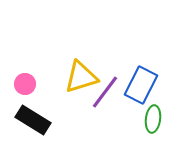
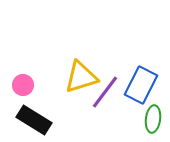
pink circle: moved 2 px left, 1 px down
black rectangle: moved 1 px right
